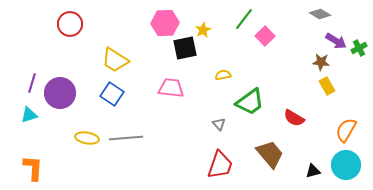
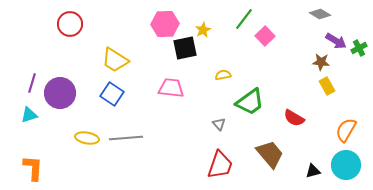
pink hexagon: moved 1 px down
